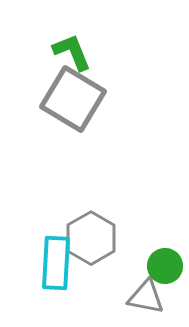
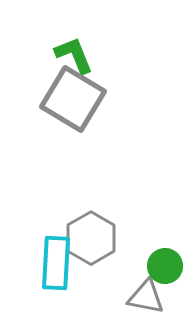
green L-shape: moved 2 px right, 3 px down
